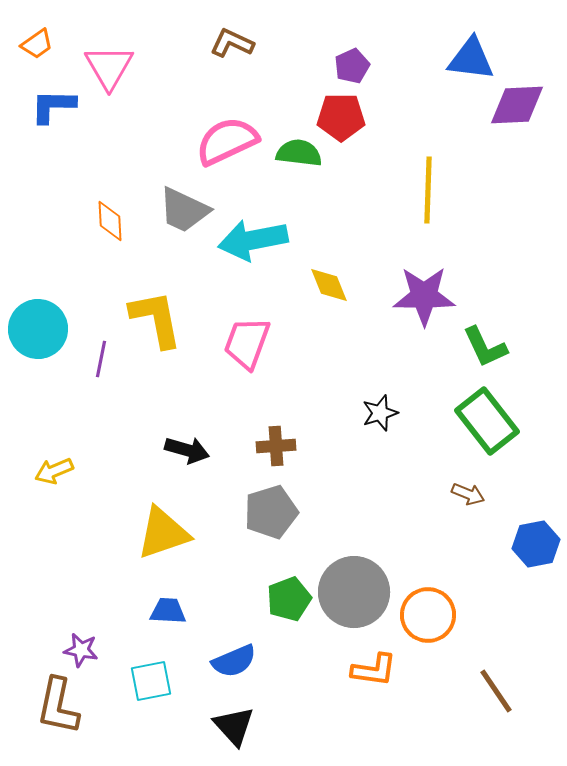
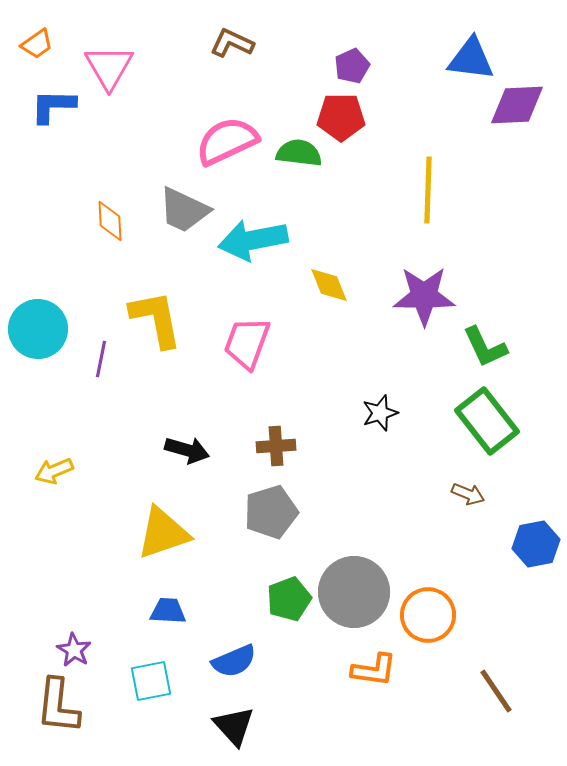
purple star at (81, 650): moved 7 px left; rotated 20 degrees clockwise
brown L-shape at (58, 706): rotated 6 degrees counterclockwise
